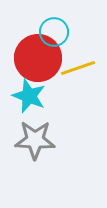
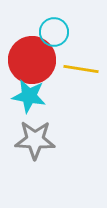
red circle: moved 6 px left, 2 px down
yellow line: moved 3 px right, 1 px down; rotated 28 degrees clockwise
cyan star: rotated 12 degrees counterclockwise
